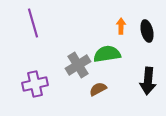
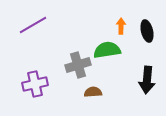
purple line: moved 2 px down; rotated 76 degrees clockwise
green semicircle: moved 4 px up
gray cross: rotated 15 degrees clockwise
black arrow: moved 1 px left, 1 px up
brown semicircle: moved 5 px left, 3 px down; rotated 24 degrees clockwise
